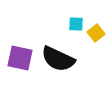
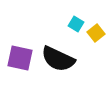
cyan square: rotated 28 degrees clockwise
